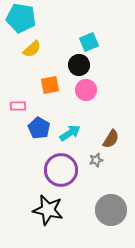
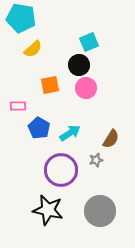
yellow semicircle: moved 1 px right
pink circle: moved 2 px up
gray circle: moved 11 px left, 1 px down
